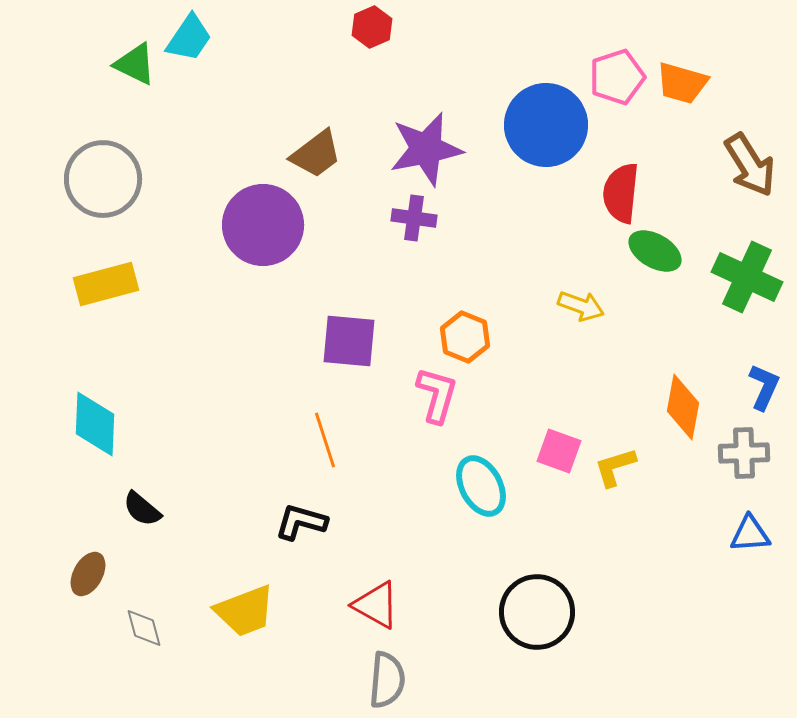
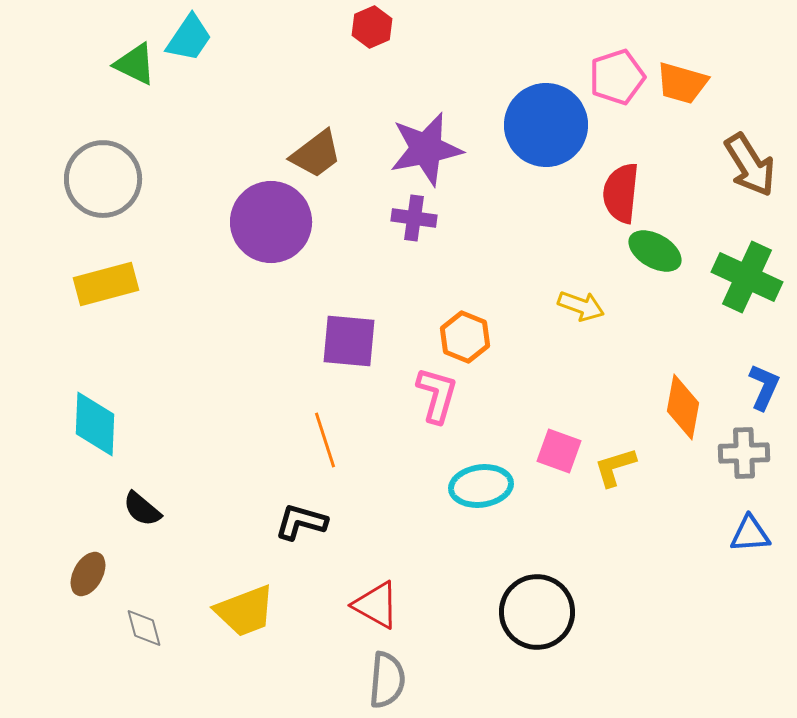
purple circle: moved 8 px right, 3 px up
cyan ellipse: rotated 70 degrees counterclockwise
